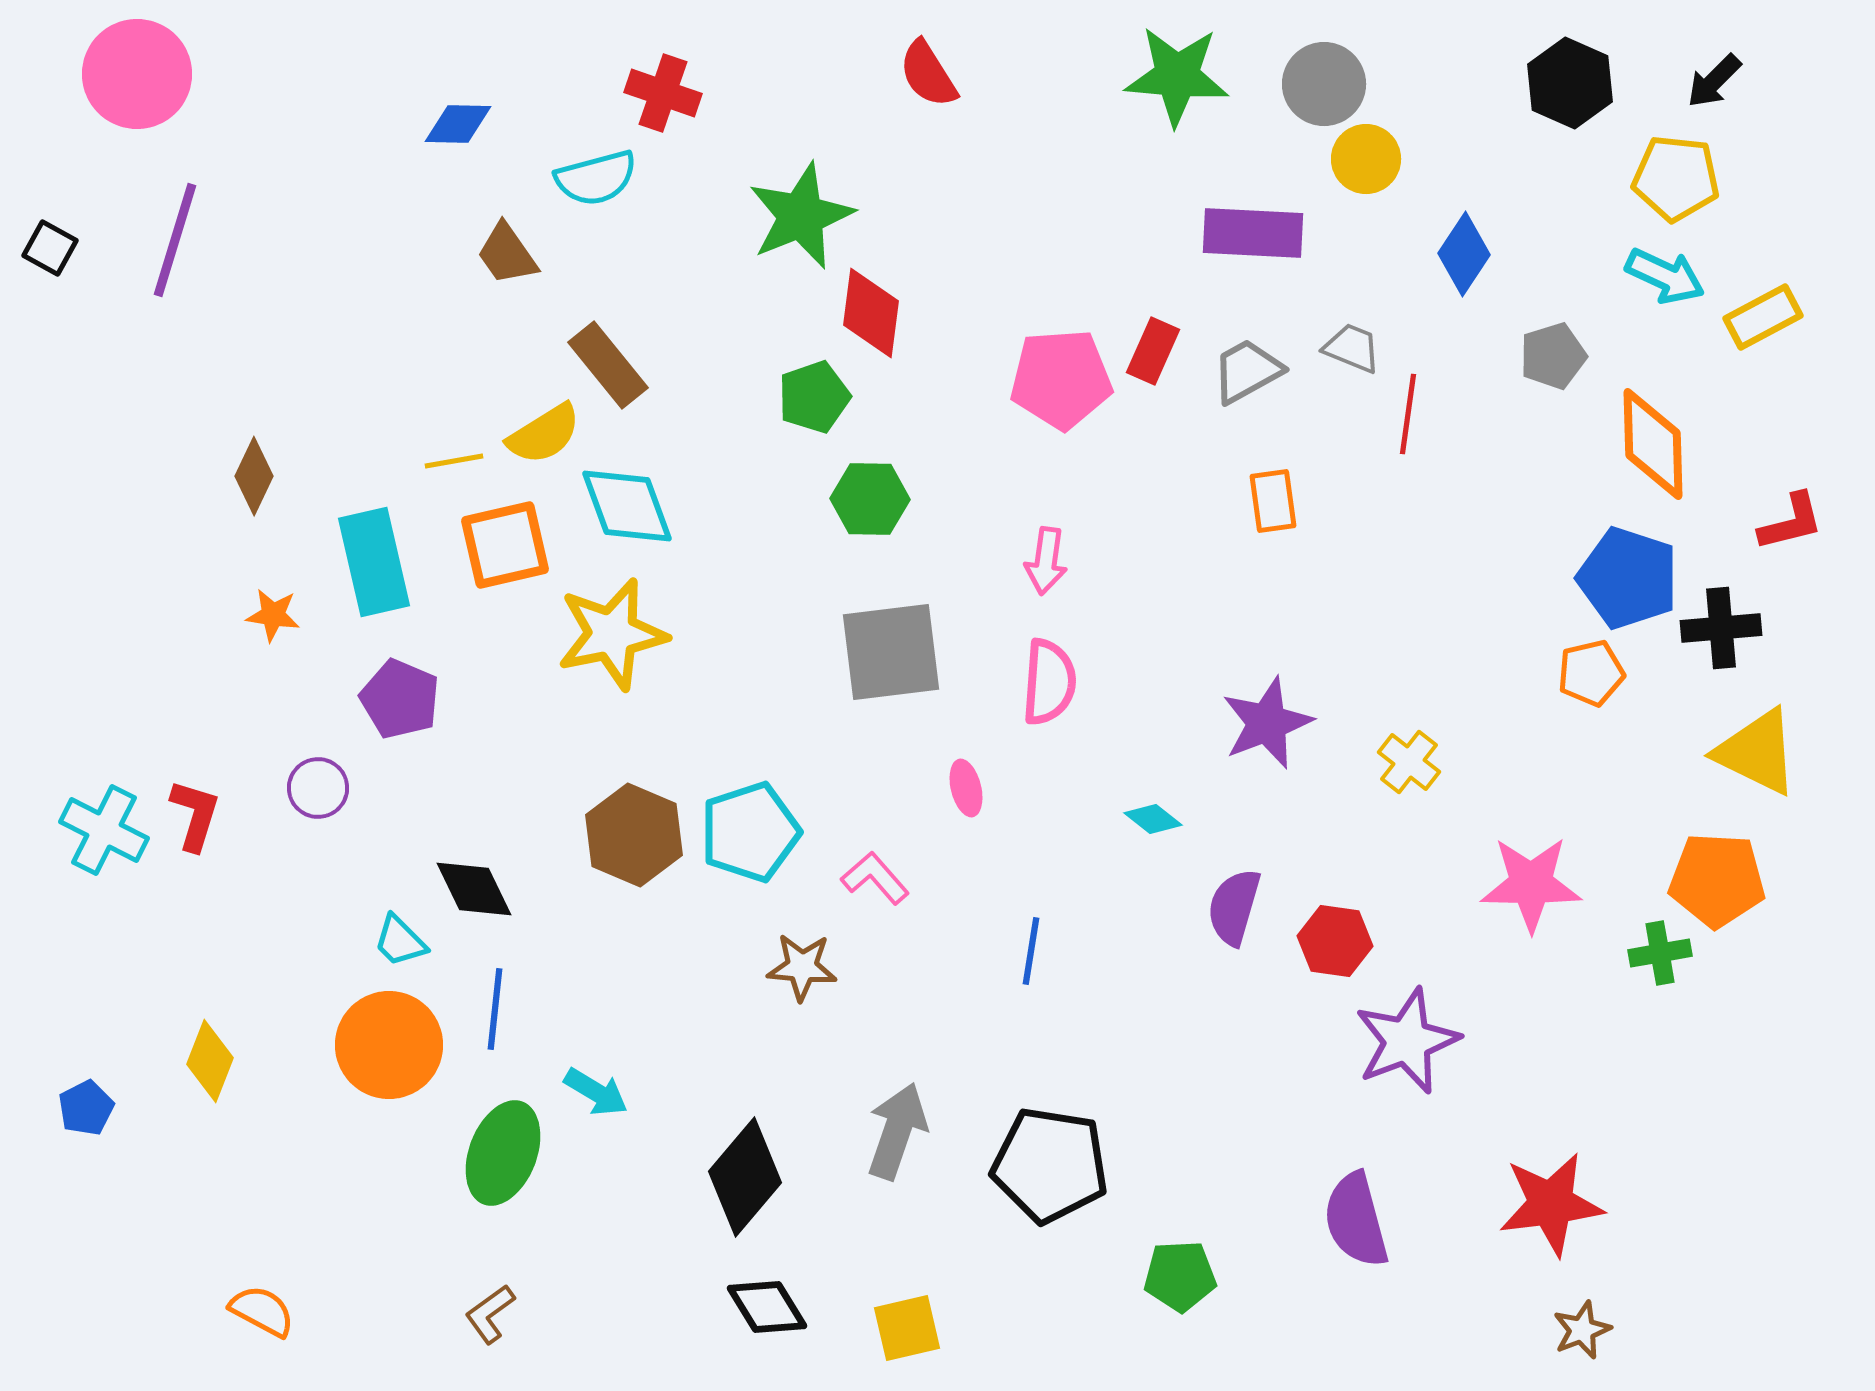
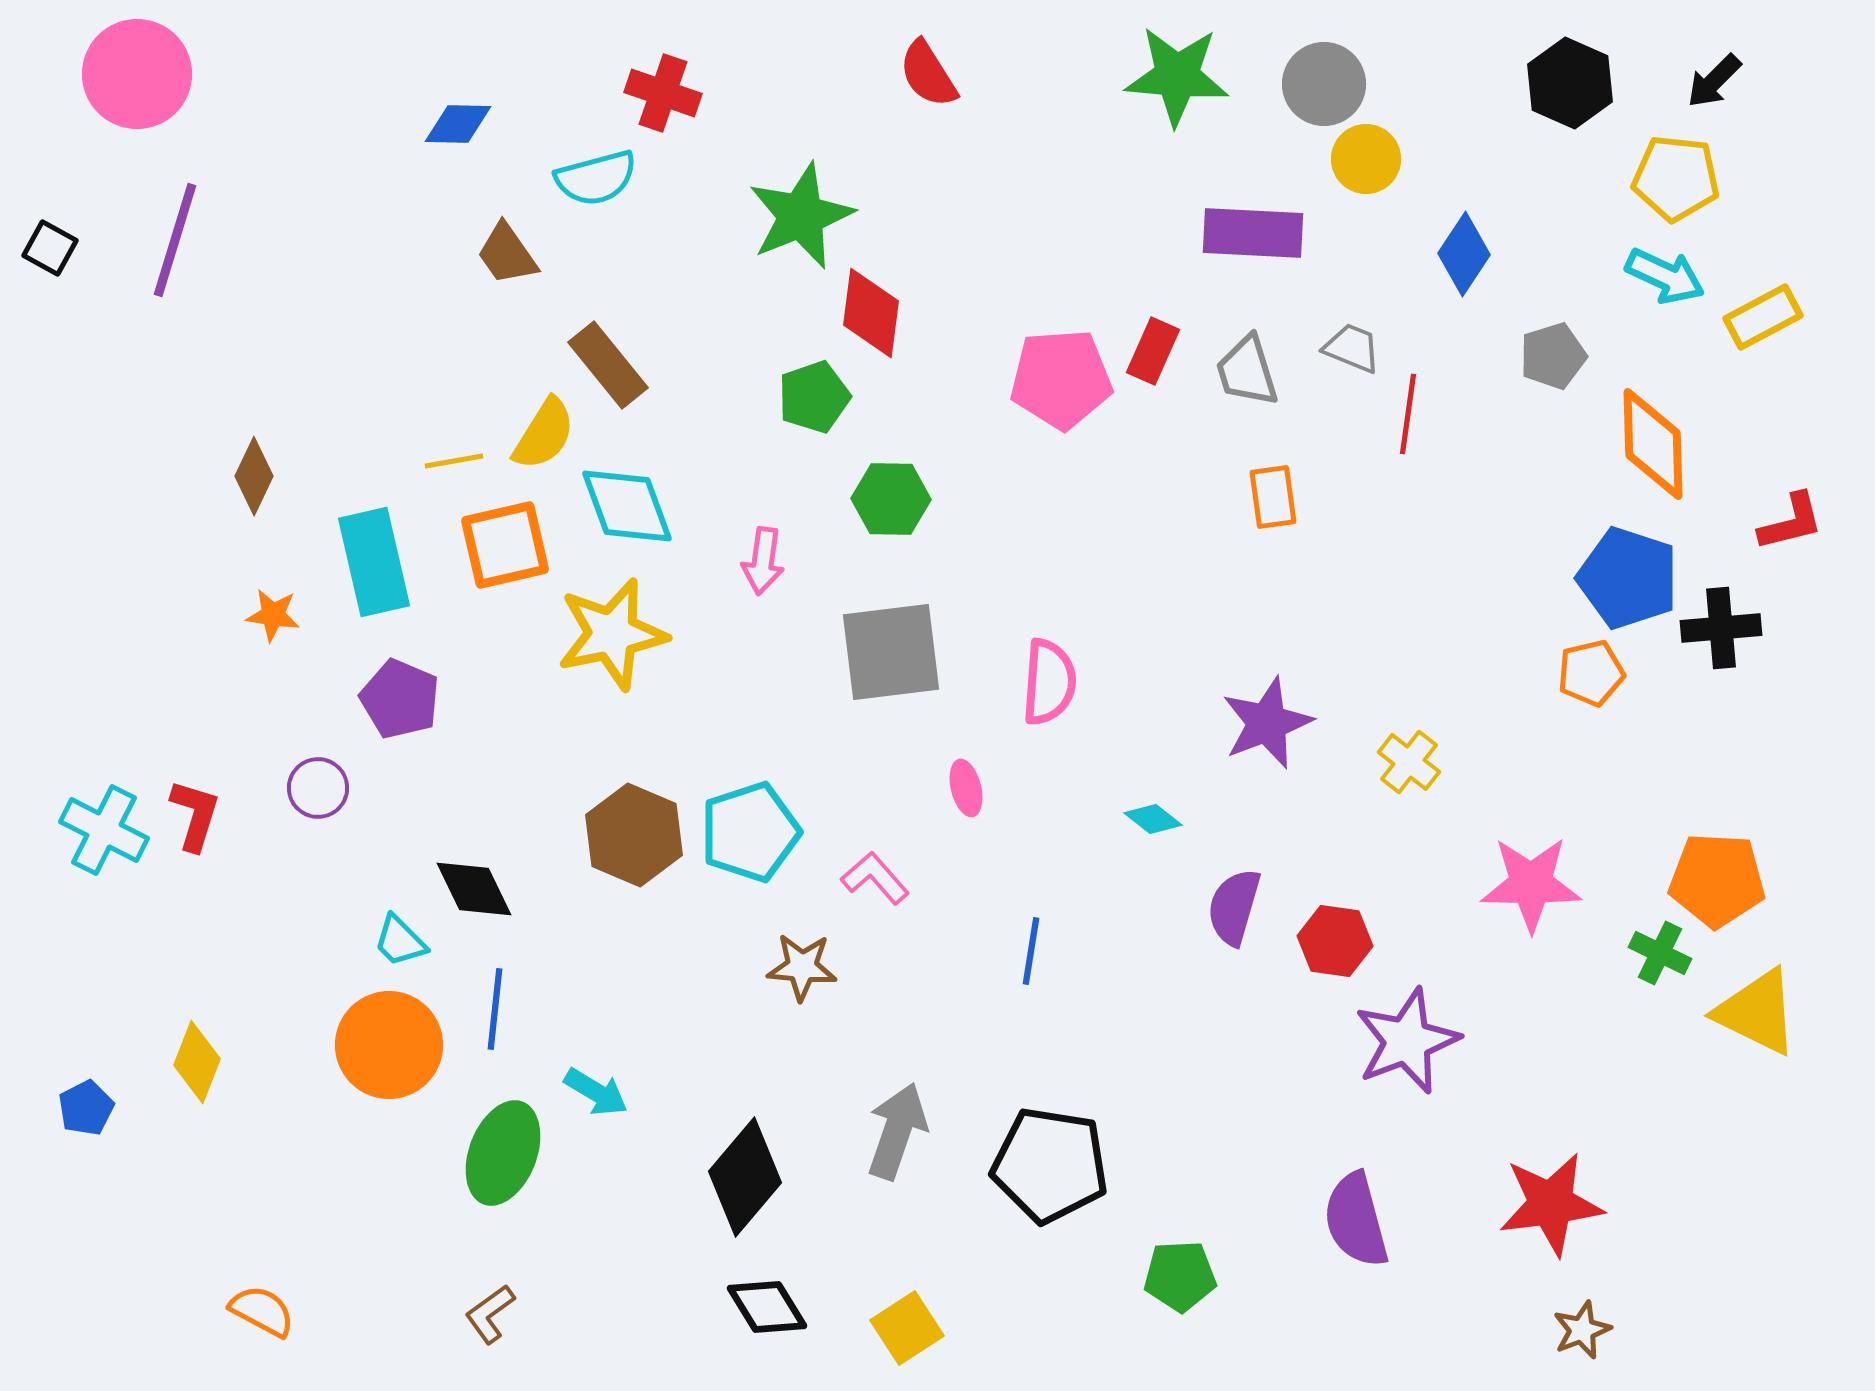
gray trapezoid at (1247, 371): rotated 78 degrees counterclockwise
yellow semicircle at (544, 434): rotated 26 degrees counterclockwise
green hexagon at (870, 499): moved 21 px right
orange rectangle at (1273, 501): moved 4 px up
pink arrow at (1046, 561): moved 283 px left
yellow triangle at (1757, 752): moved 260 px down
green cross at (1660, 953): rotated 36 degrees clockwise
yellow diamond at (210, 1061): moved 13 px left, 1 px down
yellow square at (907, 1328): rotated 20 degrees counterclockwise
